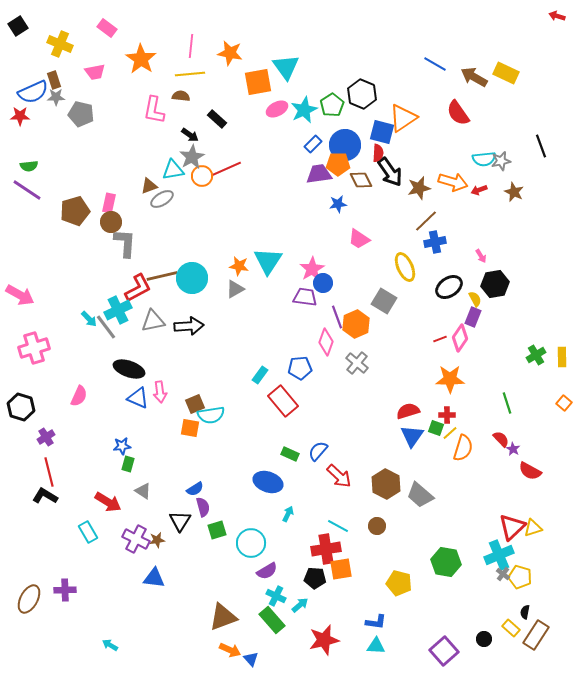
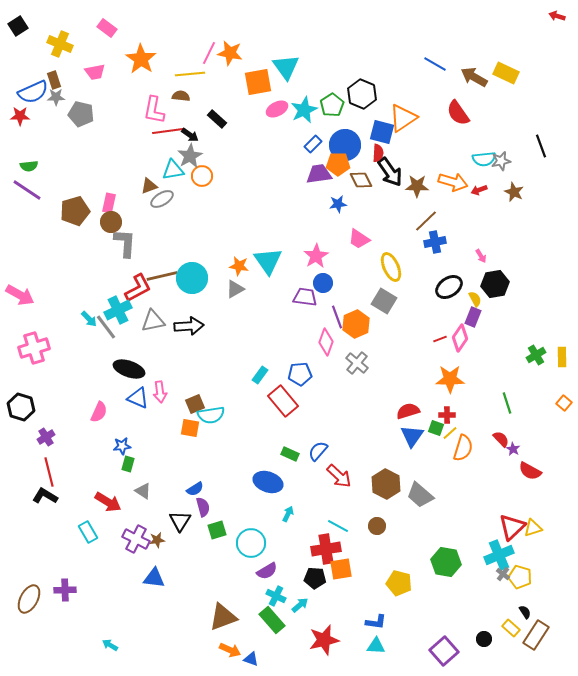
pink line at (191, 46): moved 18 px right, 7 px down; rotated 20 degrees clockwise
gray star at (192, 157): moved 2 px left, 1 px up
red line at (226, 169): moved 58 px left, 38 px up; rotated 16 degrees clockwise
brown star at (419, 188): moved 2 px left, 2 px up; rotated 15 degrees clockwise
cyan triangle at (268, 261): rotated 8 degrees counterclockwise
yellow ellipse at (405, 267): moved 14 px left
pink star at (312, 269): moved 4 px right, 13 px up
blue pentagon at (300, 368): moved 6 px down
pink semicircle at (79, 396): moved 20 px right, 16 px down
black semicircle at (525, 612): rotated 136 degrees clockwise
blue triangle at (251, 659): rotated 28 degrees counterclockwise
